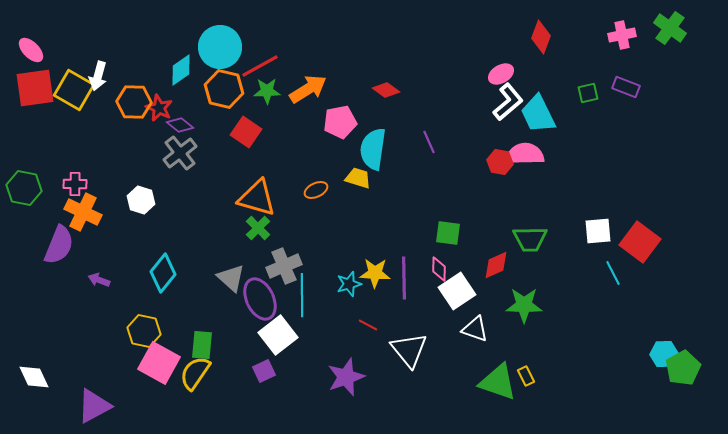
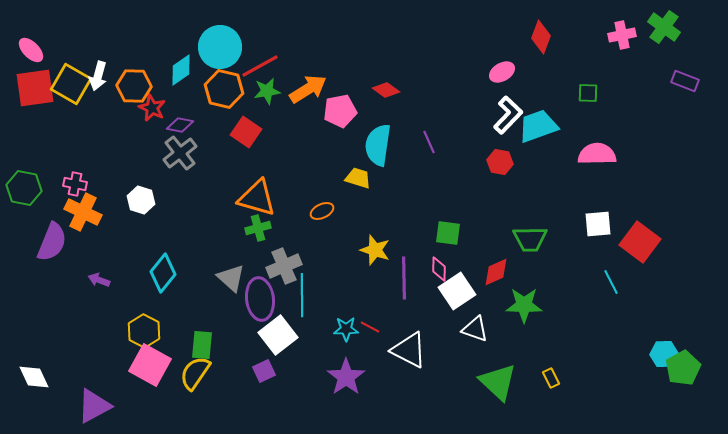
green cross at (670, 28): moved 6 px left, 1 px up
pink ellipse at (501, 74): moved 1 px right, 2 px up
purple rectangle at (626, 87): moved 59 px right, 6 px up
yellow square at (74, 90): moved 3 px left, 6 px up
green star at (267, 91): rotated 8 degrees counterclockwise
green square at (588, 93): rotated 15 degrees clockwise
orange hexagon at (134, 102): moved 16 px up
white L-shape at (508, 102): moved 13 px down; rotated 6 degrees counterclockwise
red star at (159, 108): moved 7 px left
cyan trapezoid at (538, 114): moved 12 px down; rotated 96 degrees clockwise
pink pentagon at (340, 122): moved 11 px up
purple diamond at (180, 125): rotated 28 degrees counterclockwise
cyan semicircle at (373, 149): moved 5 px right, 4 px up
pink semicircle at (525, 154): moved 72 px right
pink cross at (75, 184): rotated 10 degrees clockwise
orange ellipse at (316, 190): moved 6 px right, 21 px down
green cross at (258, 228): rotated 30 degrees clockwise
white square at (598, 231): moved 7 px up
purple semicircle at (59, 245): moved 7 px left, 3 px up
red diamond at (496, 265): moved 7 px down
yellow star at (375, 273): moved 23 px up; rotated 16 degrees clockwise
cyan line at (613, 273): moved 2 px left, 9 px down
cyan star at (349, 284): moved 3 px left, 45 px down; rotated 15 degrees clockwise
purple ellipse at (260, 299): rotated 18 degrees clockwise
red line at (368, 325): moved 2 px right, 2 px down
yellow hexagon at (144, 331): rotated 16 degrees clockwise
white triangle at (409, 350): rotated 24 degrees counterclockwise
pink square at (159, 363): moved 9 px left, 2 px down
yellow rectangle at (526, 376): moved 25 px right, 2 px down
purple star at (346, 377): rotated 15 degrees counterclockwise
green triangle at (498, 382): rotated 24 degrees clockwise
